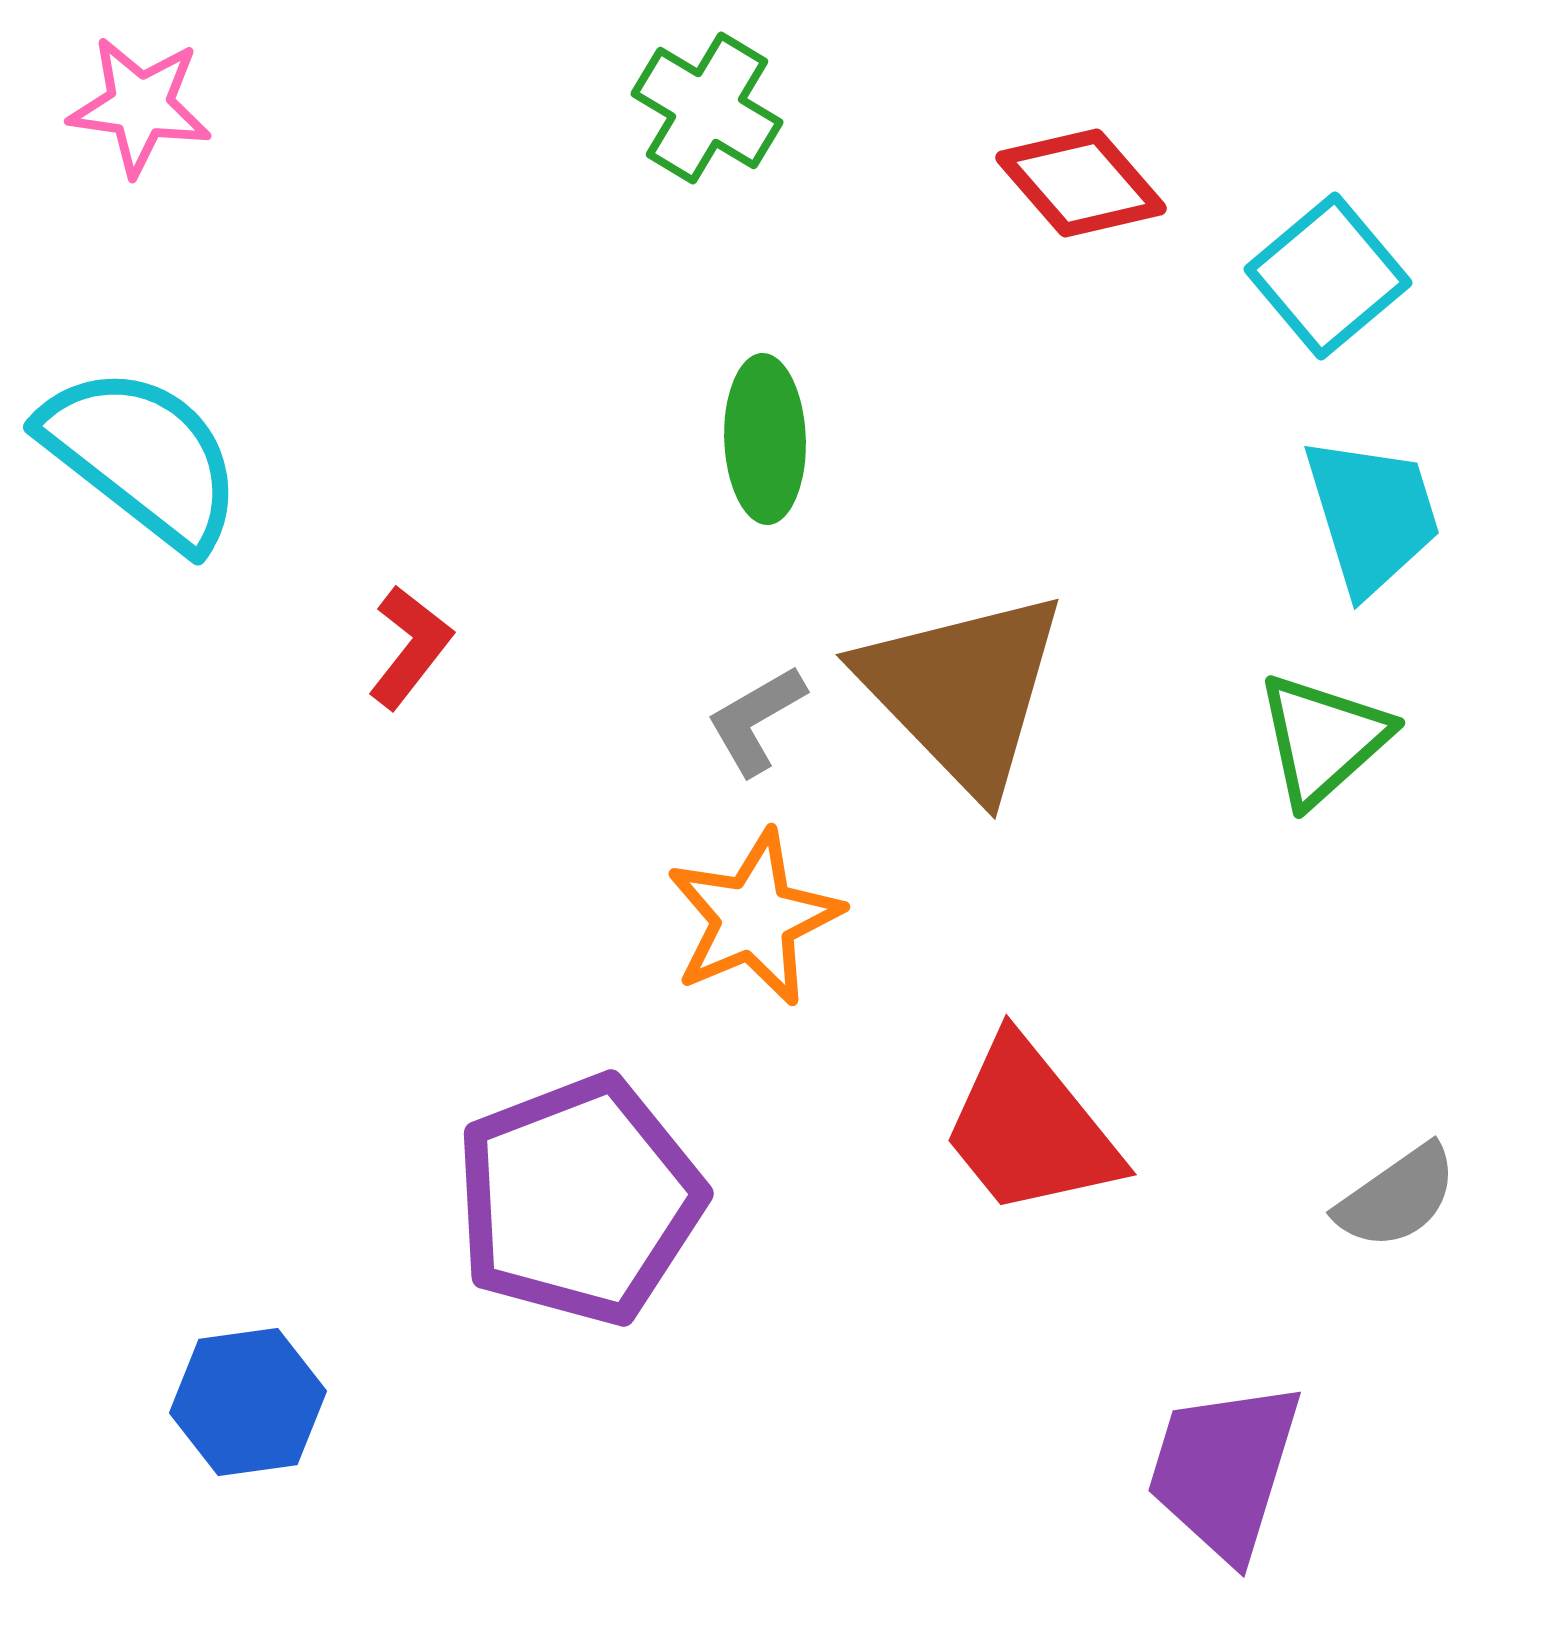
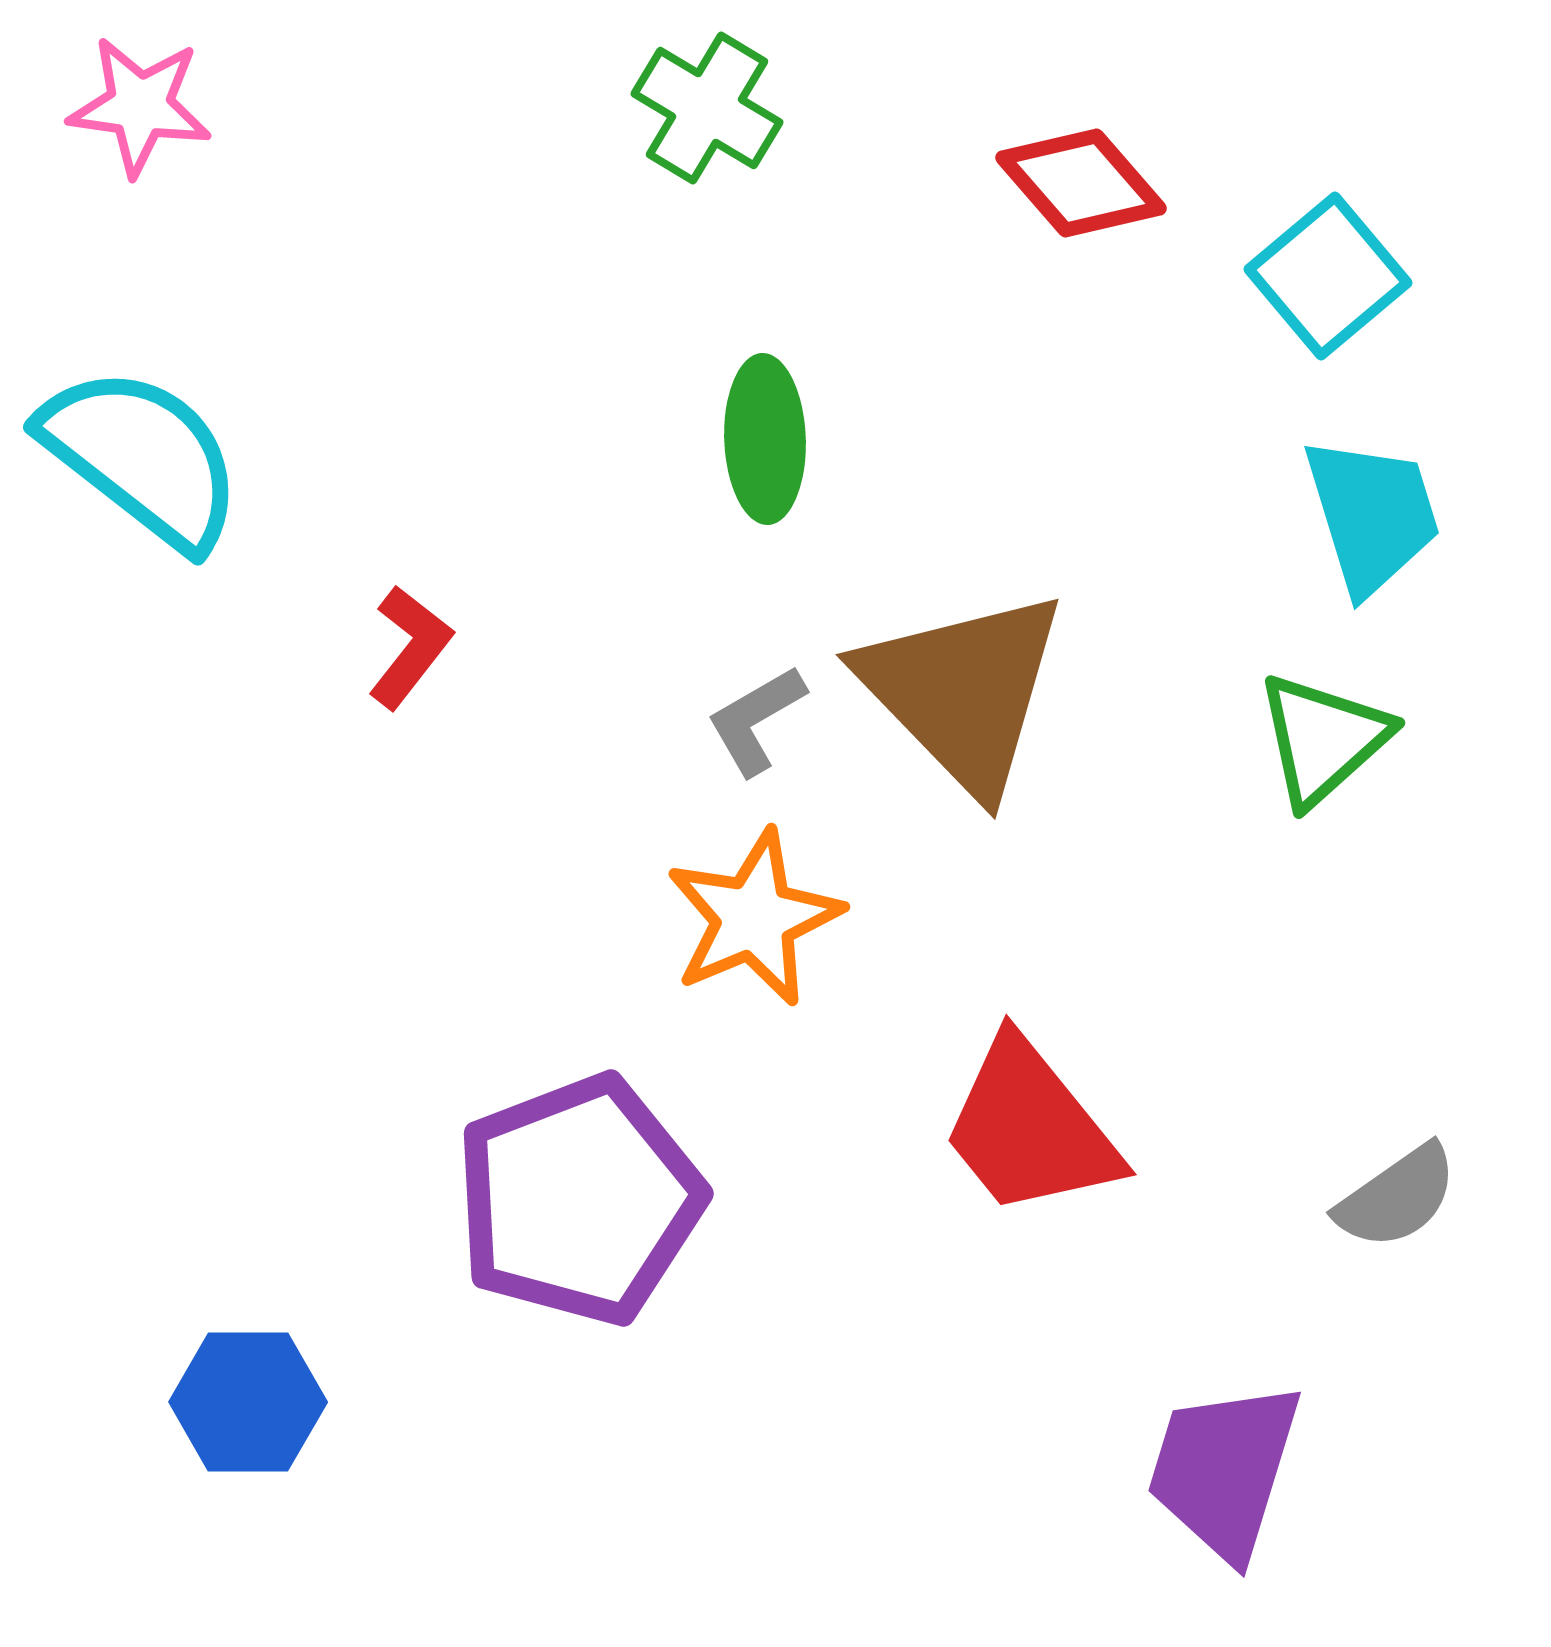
blue hexagon: rotated 8 degrees clockwise
